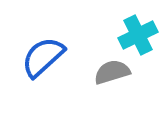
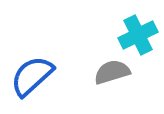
blue semicircle: moved 11 px left, 19 px down
